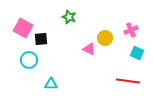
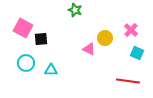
green star: moved 6 px right, 7 px up
pink cross: rotated 24 degrees counterclockwise
cyan circle: moved 3 px left, 3 px down
cyan triangle: moved 14 px up
